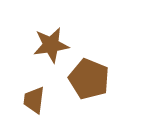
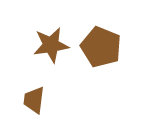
brown pentagon: moved 12 px right, 32 px up
